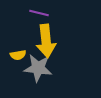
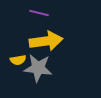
yellow arrow: rotated 92 degrees counterclockwise
yellow semicircle: moved 5 px down
